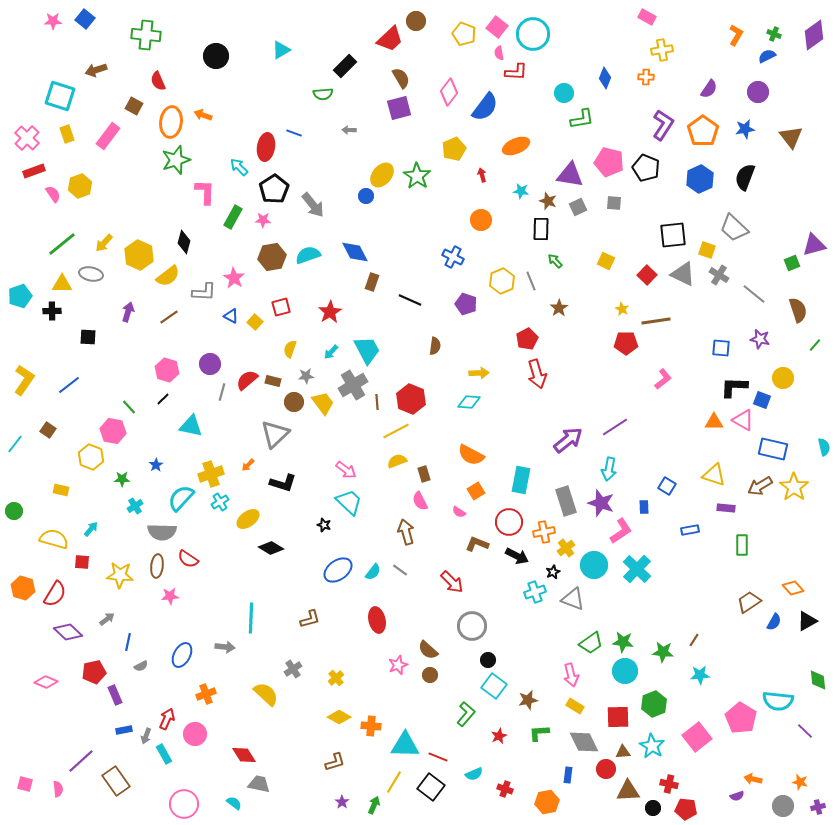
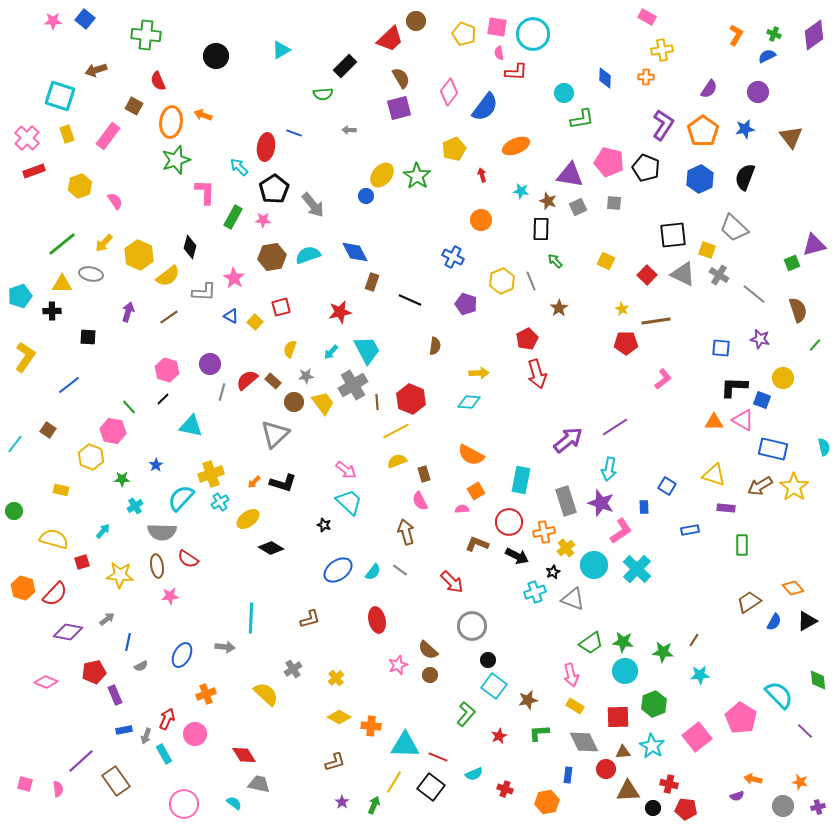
pink square at (497, 27): rotated 30 degrees counterclockwise
blue diamond at (605, 78): rotated 20 degrees counterclockwise
pink semicircle at (53, 194): moved 62 px right, 7 px down
black diamond at (184, 242): moved 6 px right, 5 px down
red star at (330, 312): moved 10 px right; rotated 20 degrees clockwise
yellow L-shape at (24, 380): moved 1 px right, 23 px up
brown rectangle at (273, 381): rotated 28 degrees clockwise
orange arrow at (248, 465): moved 6 px right, 17 px down
pink semicircle at (459, 512): moved 3 px right, 3 px up; rotated 144 degrees clockwise
cyan arrow at (91, 529): moved 12 px right, 2 px down
red square at (82, 562): rotated 21 degrees counterclockwise
brown ellipse at (157, 566): rotated 15 degrees counterclockwise
red semicircle at (55, 594): rotated 12 degrees clockwise
purple diamond at (68, 632): rotated 32 degrees counterclockwise
cyan semicircle at (778, 701): moved 1 px right, 6 px up; rotated 140 degrees counterclockwise
